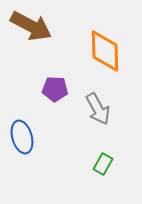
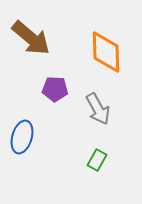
brown arrow: moved 12 px down; rotated 12 degrees clockwise
orange diamond: moved 1 px right, 1 px down
blue ellipse: rotated 32 degrees clockwise
green rectangle: moved 6 px left, 4 px up
